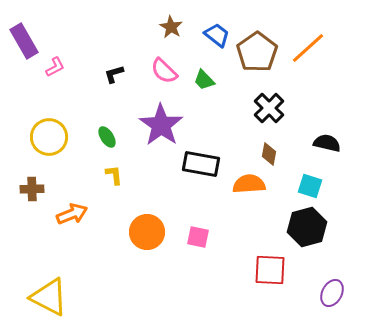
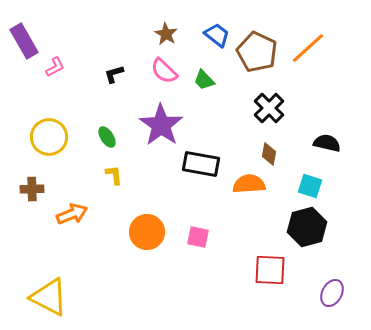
brown star: moved 5 px left, 7 px down
brown pentagon: rotated 12 degrees counterclockwise
